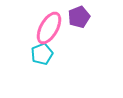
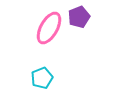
cyan pentagon: moved 24 px down
